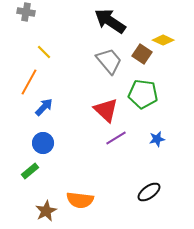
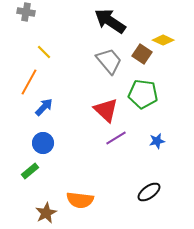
blue star: moved 2 px down
brown star: moved 2 px down
